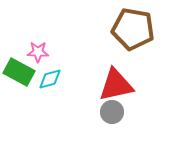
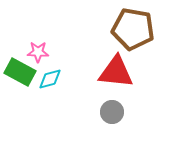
green rectangle: moved 1 px right
red triangle: moved 13 px up; rotated 18 degrees clockwise
